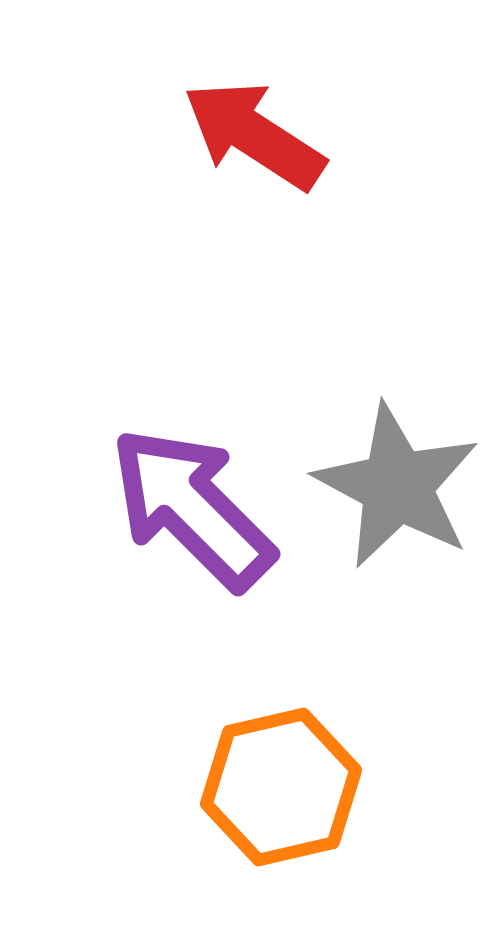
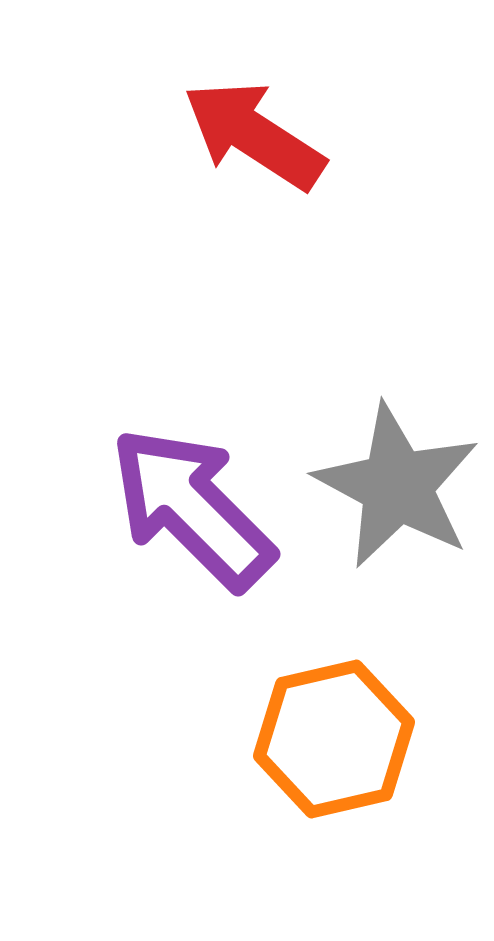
orange hexagon: moved 53 px right, 48 px up
